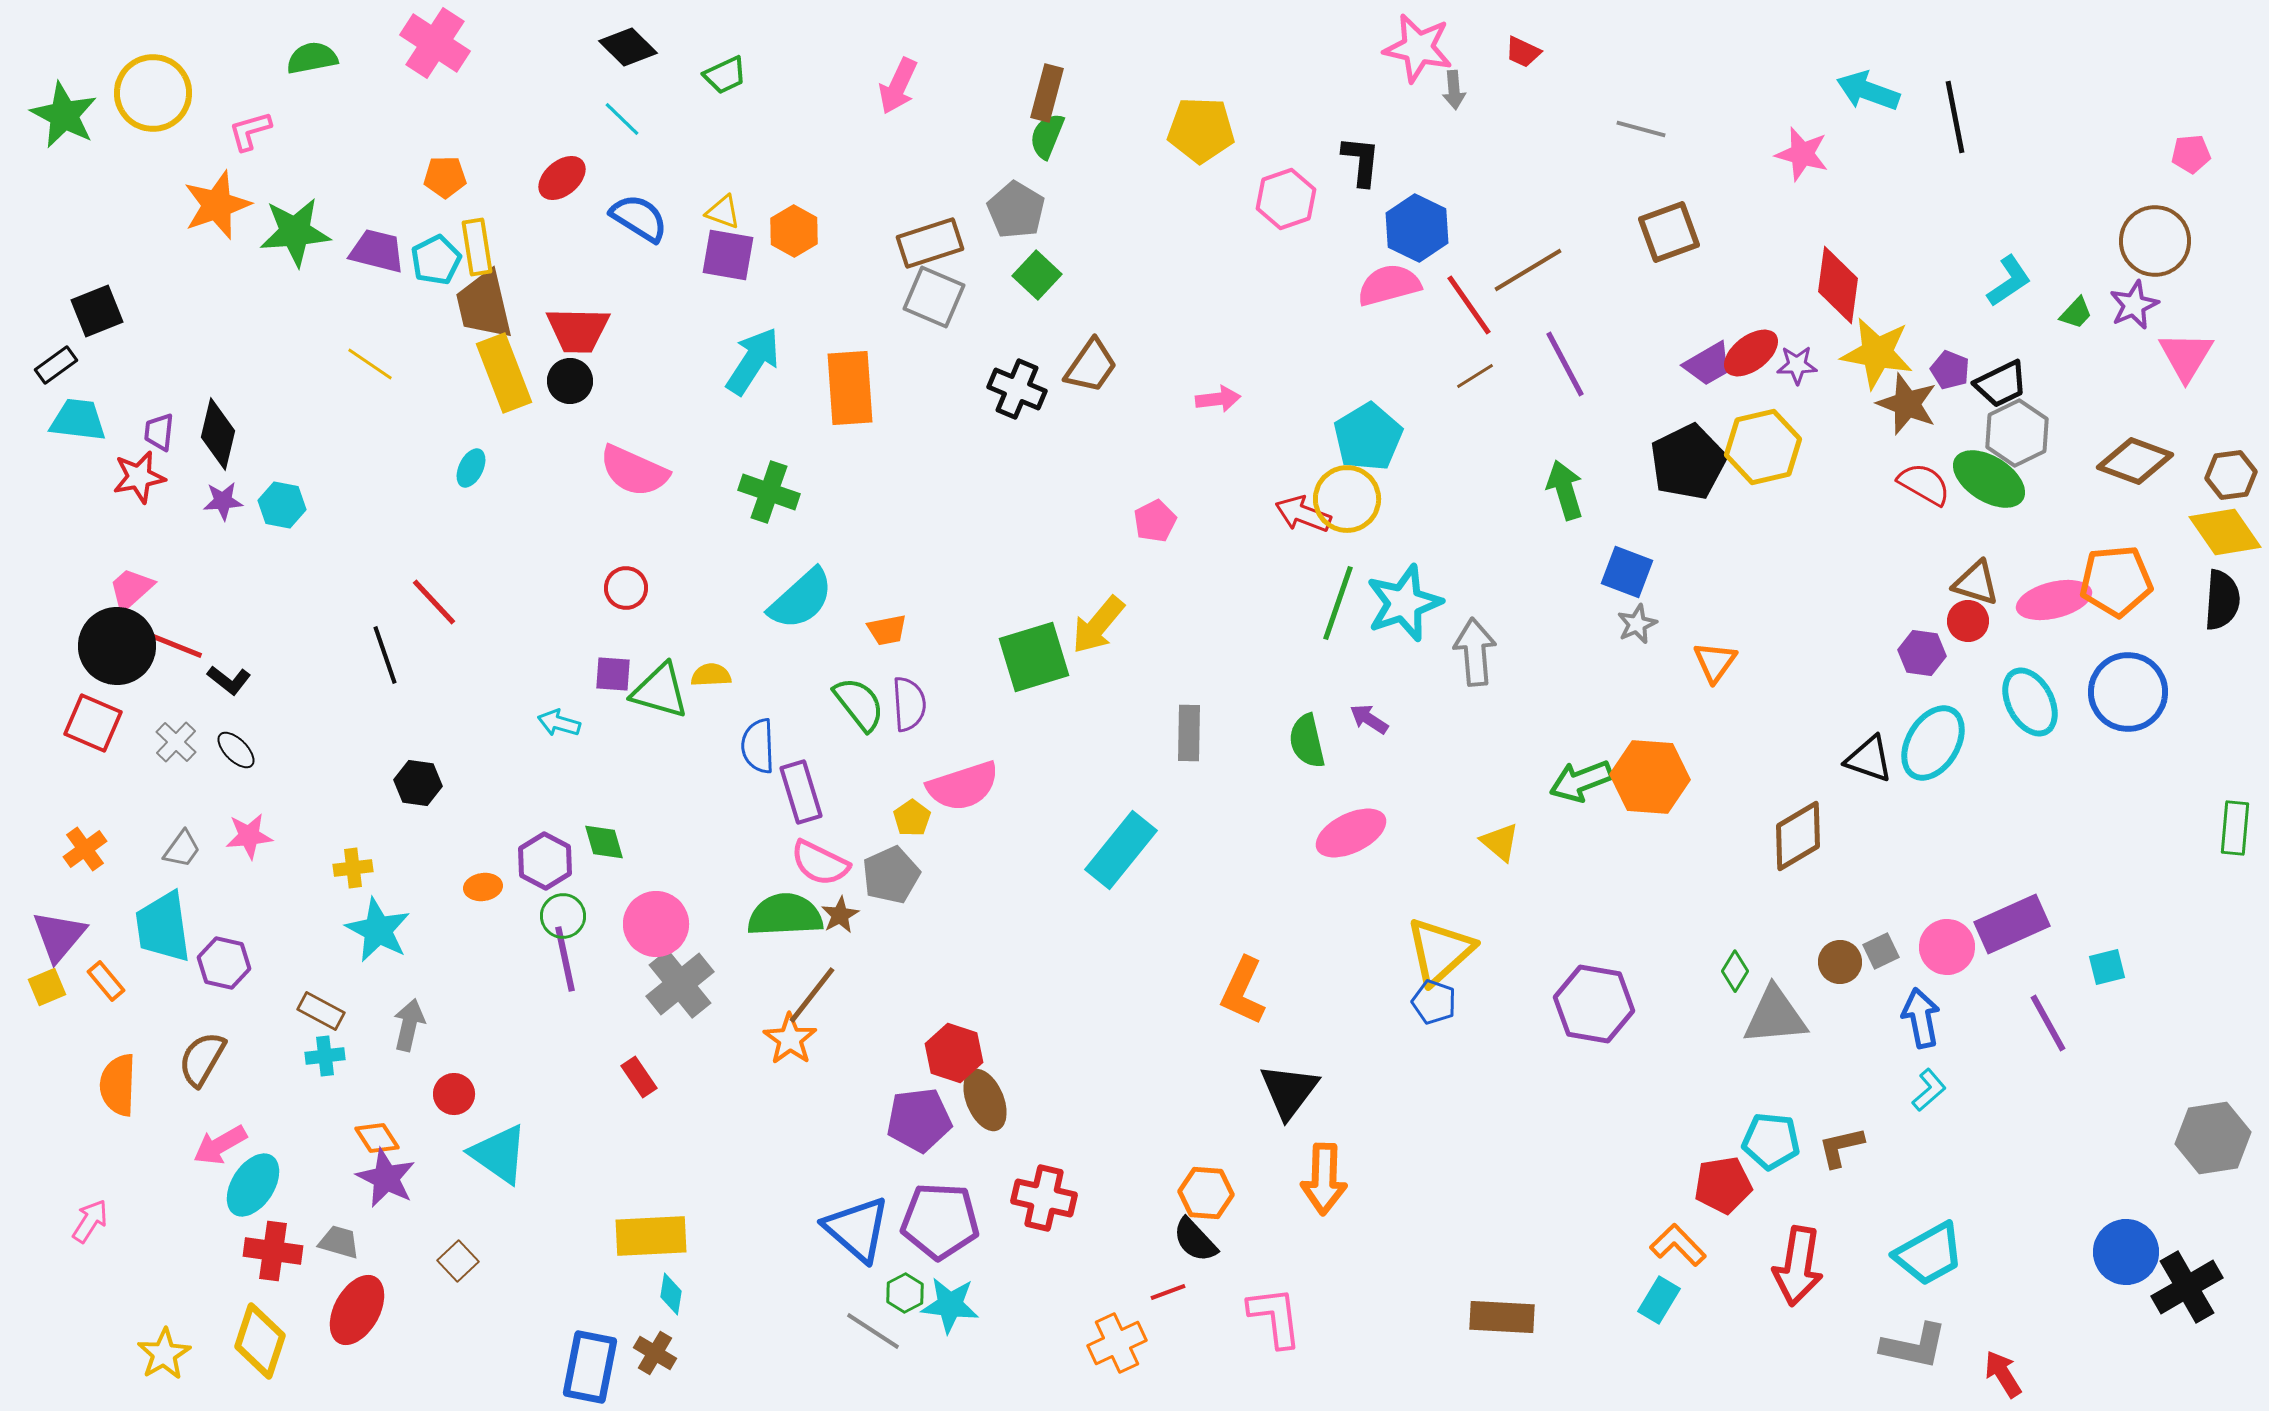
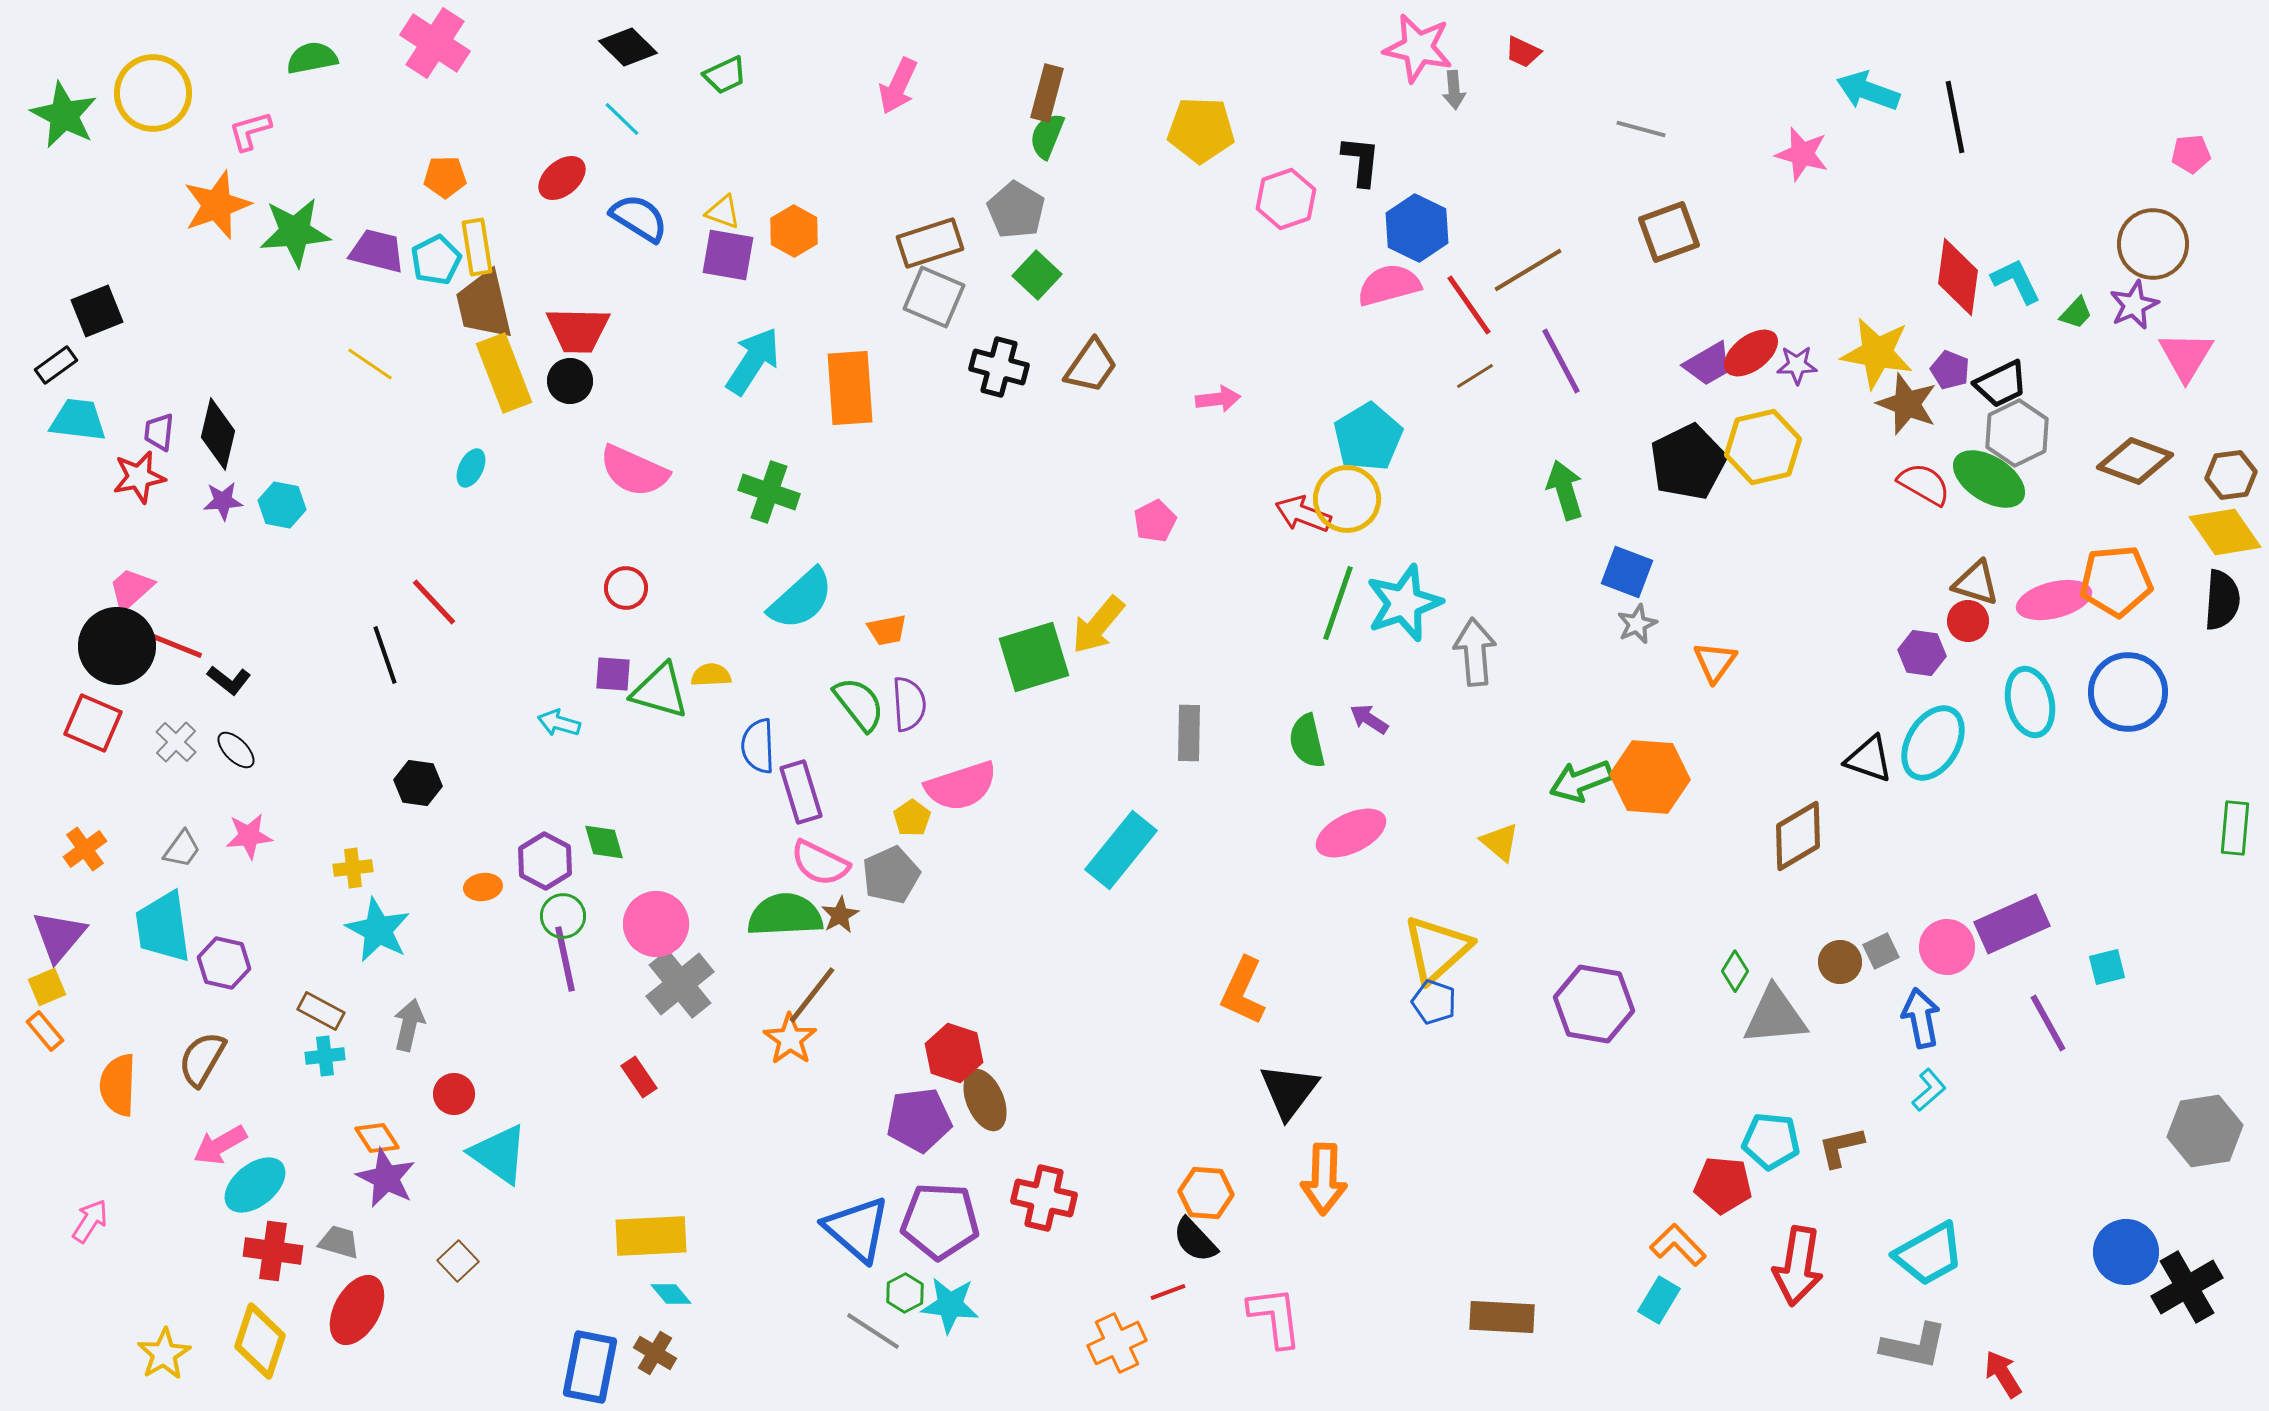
brown circle at (2155, 241): moved 2 px left, 3 px down
cyan L-shape at (2009, 281): moved 7 px right; rotated 82 degrees counterclockwise
red diamond at (1838, 285): moved 120 px right, 8 px up
purple line at (1565, 364): moved 4 px left, 3 px up
black cross at (1017, 389): moved 18 px left, 22 px up; rotated 8 degrees counterclockwise
cyan ellipse at (2030, 702): rotated 14 degrees clockwise
pink semicircle at (963, 786): moved 2 px left
yellow triangle at (1440, 951): moved 3 px left, 2 px up
orange rectangle at (106, 981): moved 61 px left, 50 px down
gray hexagon at (2213, 1138): moved 8 px left, 7 px up
cyan ellipse at (253, 1185): moved 2 px right; rotated 18 degrees clockwise
red pentagon at (1723, 1185): rotated 14 degrees clockwise
cyan diamond at (671, 1294): rotated 48 degrees counterclockwise
